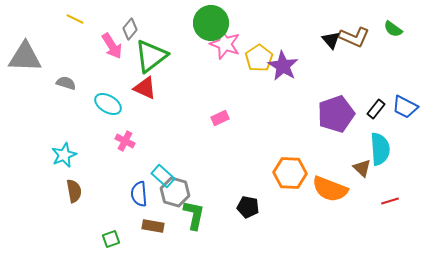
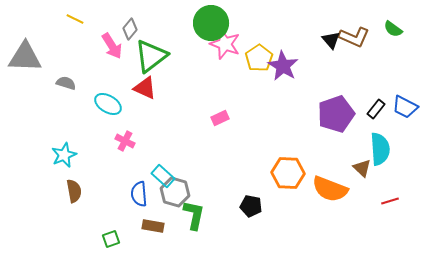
orange hexagon: moved 2 px left
black pentagon: moved 3 px right, 1 px up
